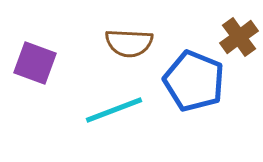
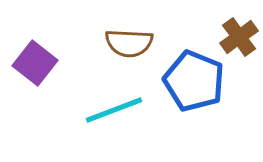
purple square: rotated 18 degrees clockwise
